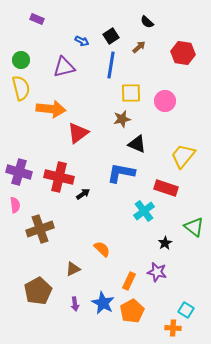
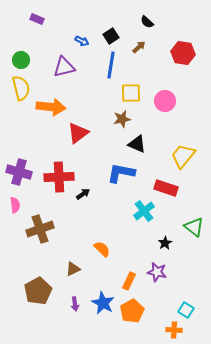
orange arrow: moved 2 px up
red cross: rotated 16 degrees counterclockwise
orange cross: moved 1 px right, 2 px down
